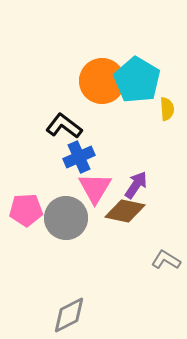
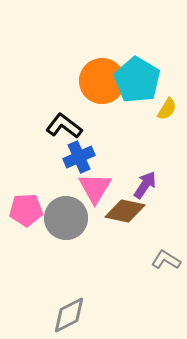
yellow semicircle: rotated 35 degrees clockwise
purple arrow: moved 9 px right
